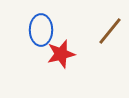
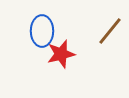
blue ellipse: moved 1 px right, 1 px down
